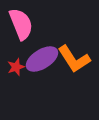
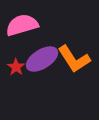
pink semicircle: moved 1 px right, 1 px down; rotated 84 degrees counterclockwise
red star: rotated 18 degrees counterclockwise
